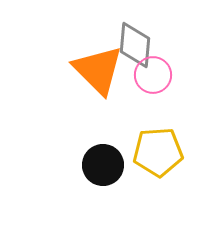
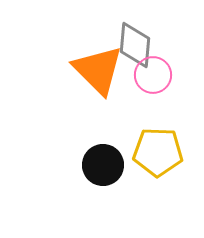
yellow pentagon: rotated 6 degrees clockwise
